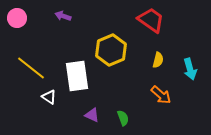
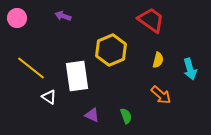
green semicircle: moved 3 px right, 2 px up
